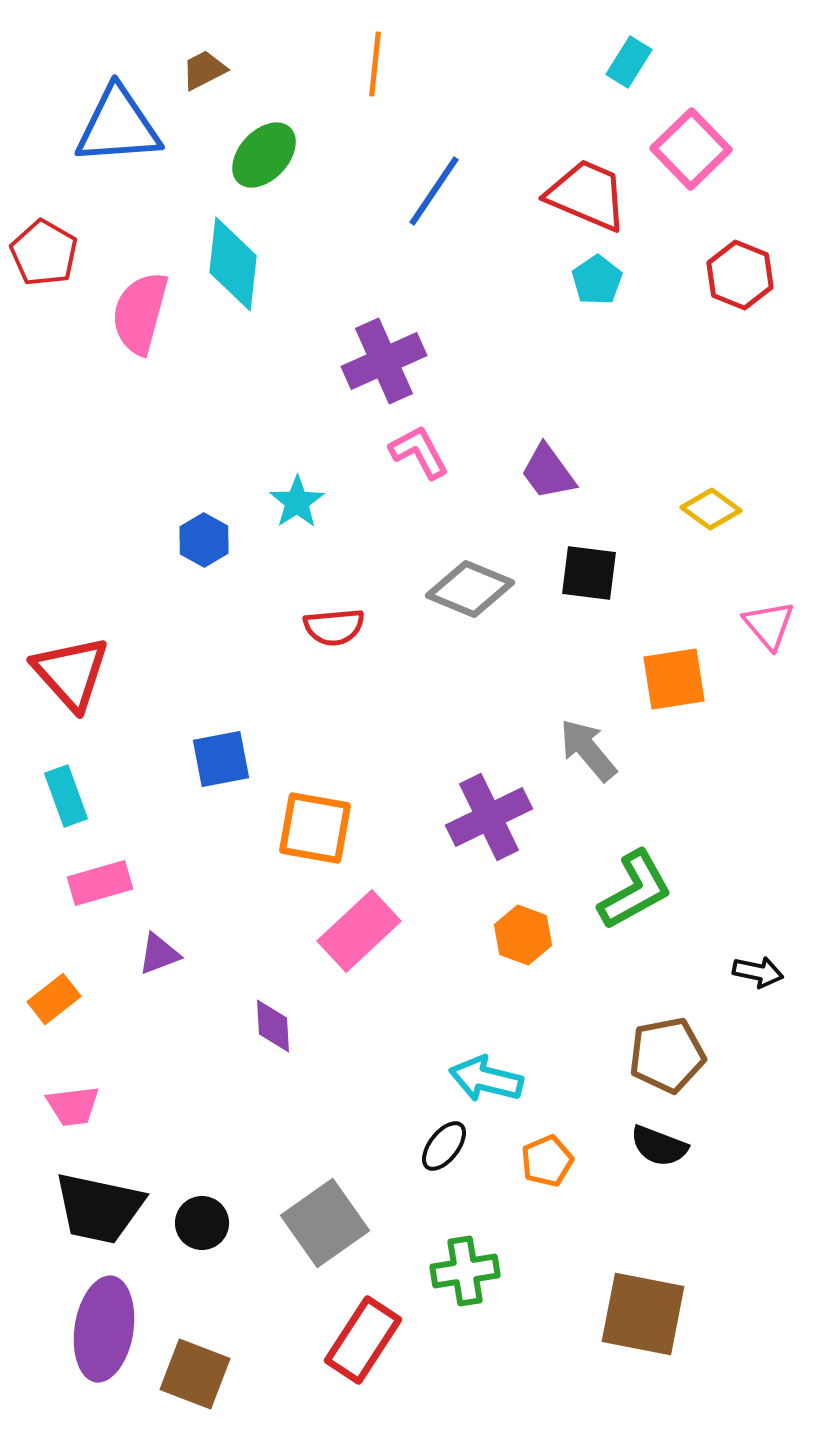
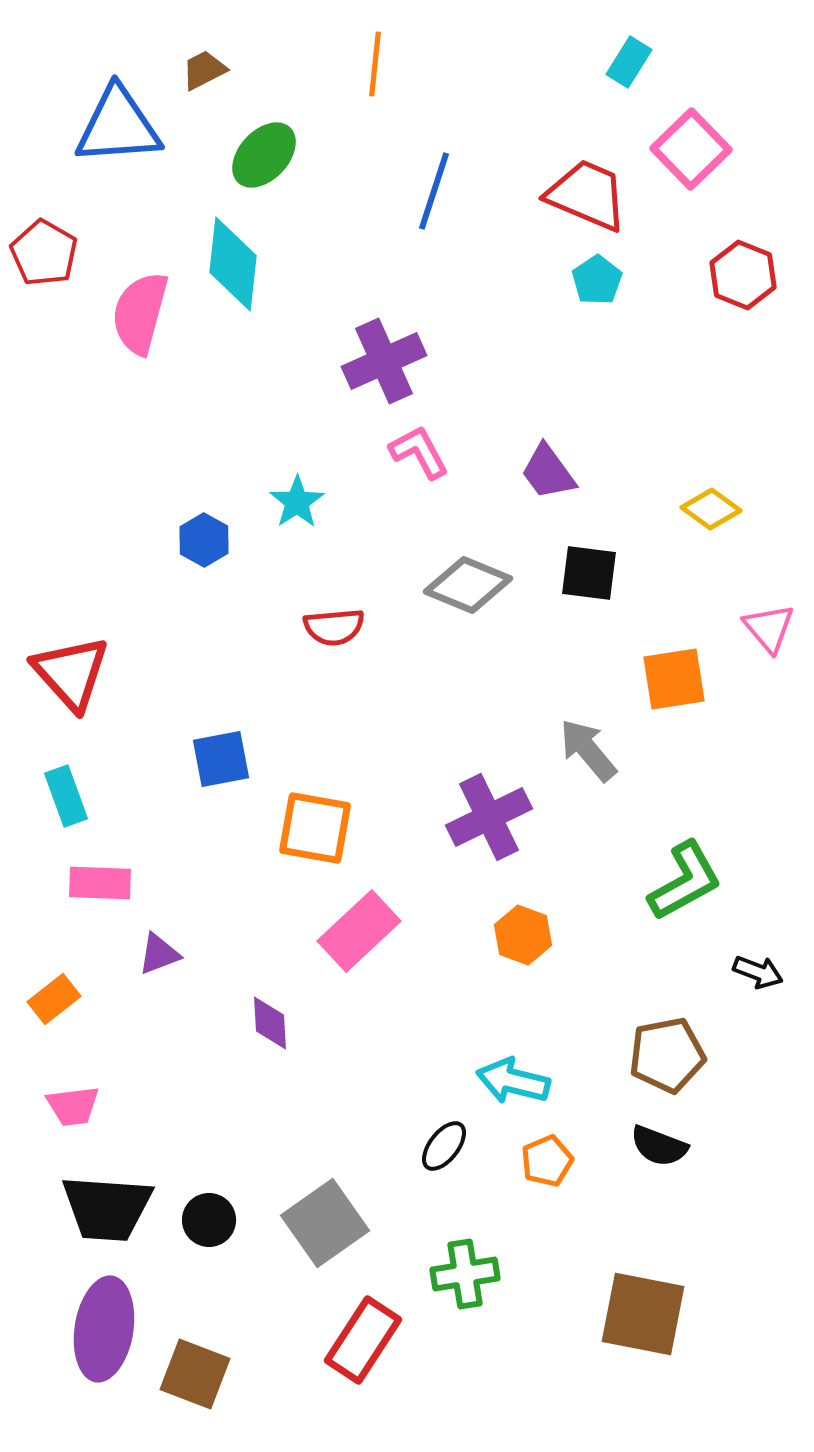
blue line at (434, 191): rotated 16 degrees counterclockwise
red hexagon at (740, 275): moved 3 px right
gray diamond at (470, 589): moved 2 px left, 4 px up
pink triangle at (769, 625): moved 3 px down
pink rectangle at (100, 883): rotated 18 degrees clockwise
green L-shape at (635, 890): moved 50 px right, 9 px up
black arrow at (758, 972): rotated 9 degrees clockwise
purple diamond at (273, 1026): moved 3 px left, 3 px up
cyan arrow at (486, 1079): moved 27 px right, 2 px down
black trapezoid at (99, 1208): moved 8 px right; rotated 8 degrees counterclockwise
black circle at (202, 1223): moved 7 px right, 3 px up
green cross at (465, 1271): moved 3 px down
